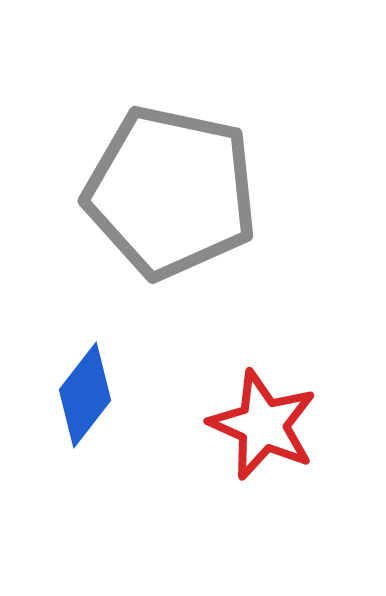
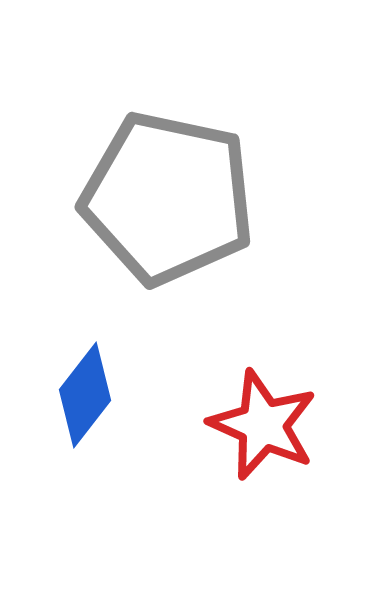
gray pentagon: moved 3 px left, 6 px down
